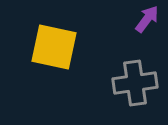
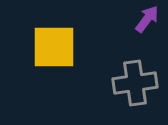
yellow square: rotated 12 degrees counterclockwise
